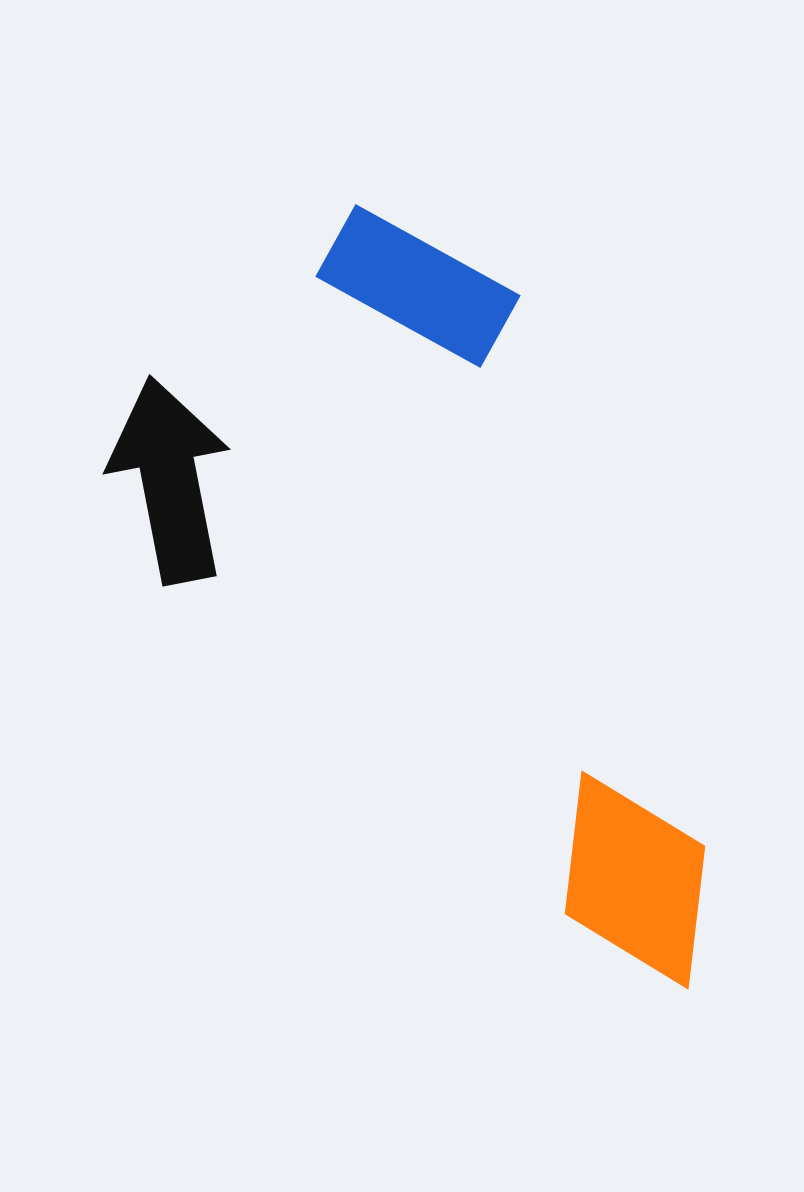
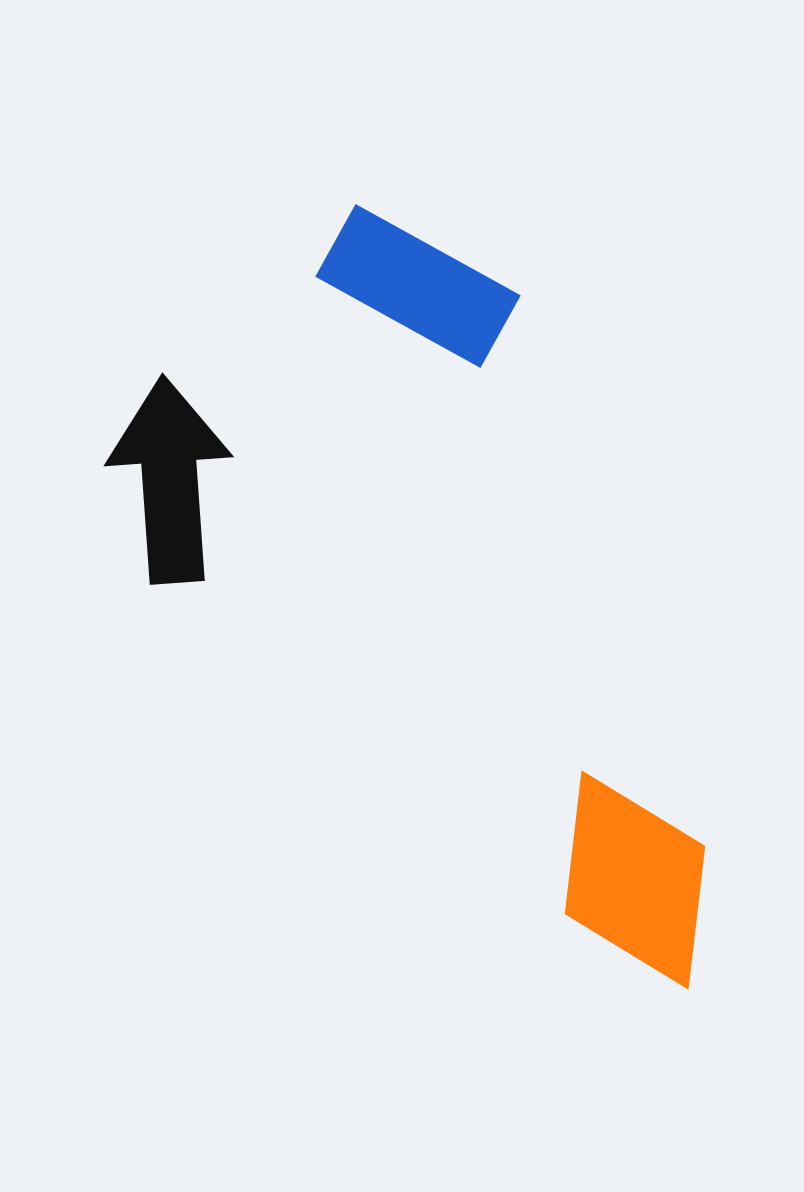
black arrow: rotated 7 degrees clockwise
